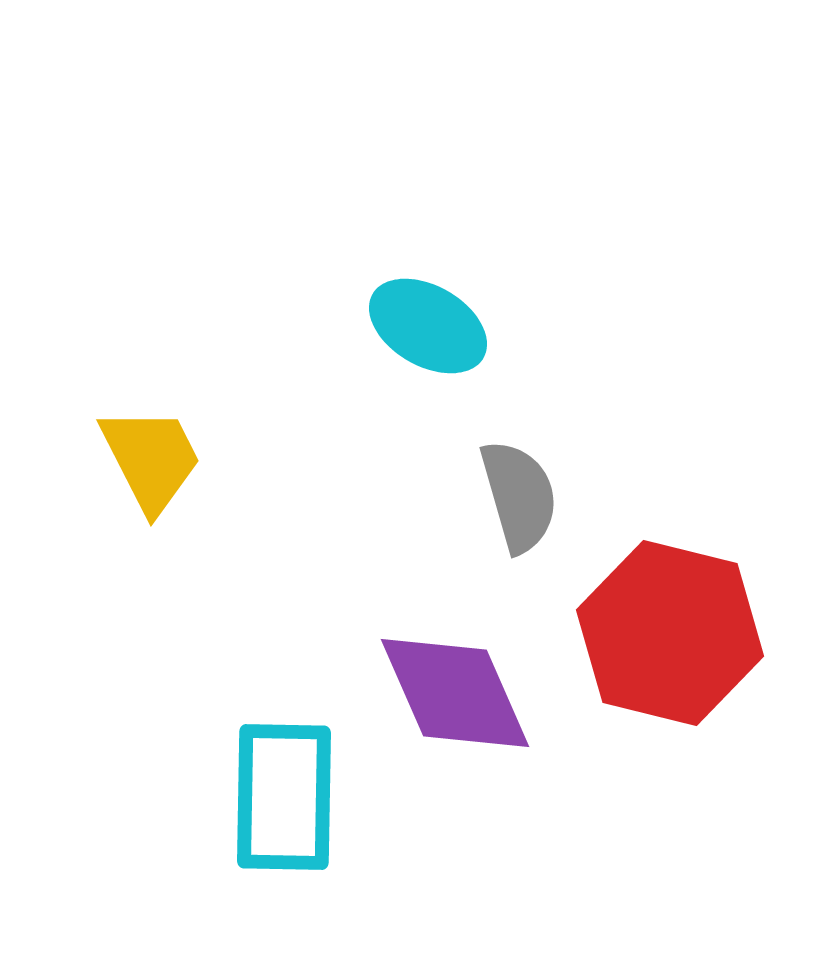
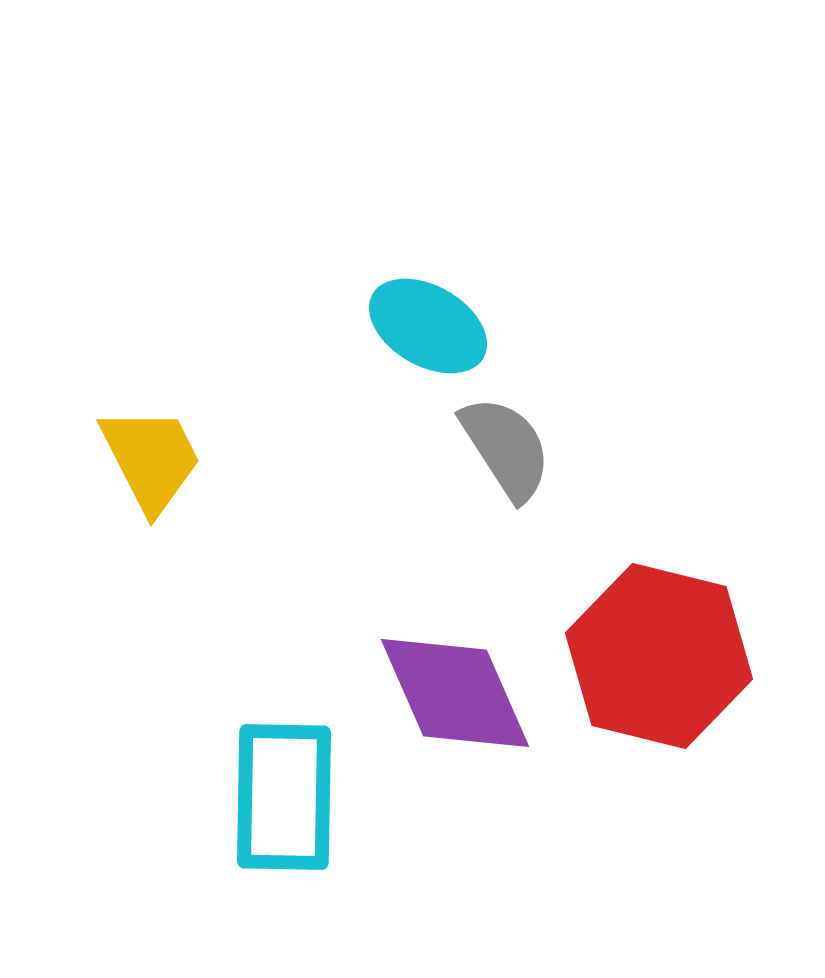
gray semicircle: moved 13 px left, 48 px up; rotated 17 degrees counterclockwise
red hexagon: moved 11 px left, 23 px down
